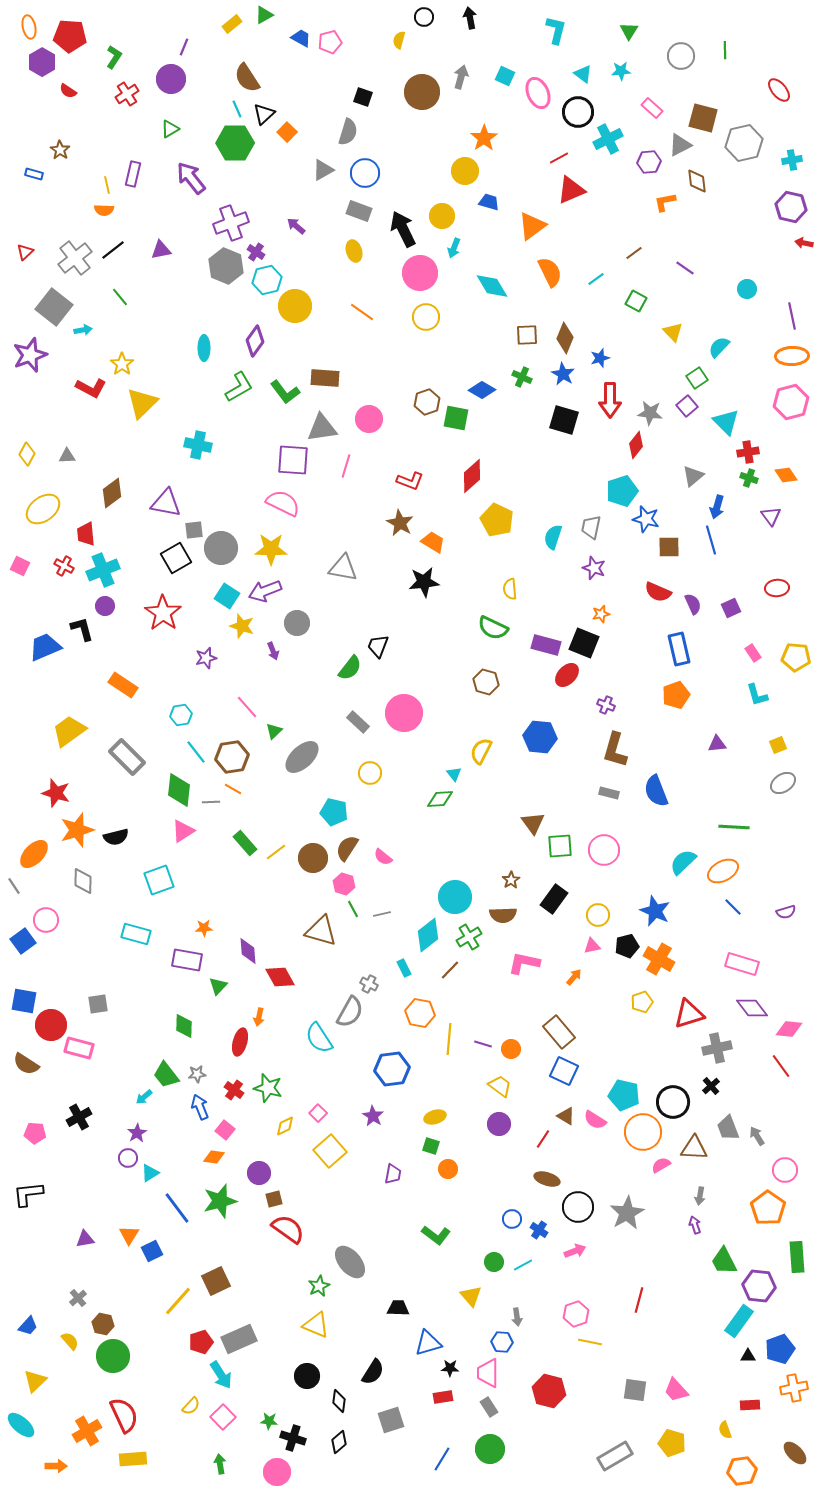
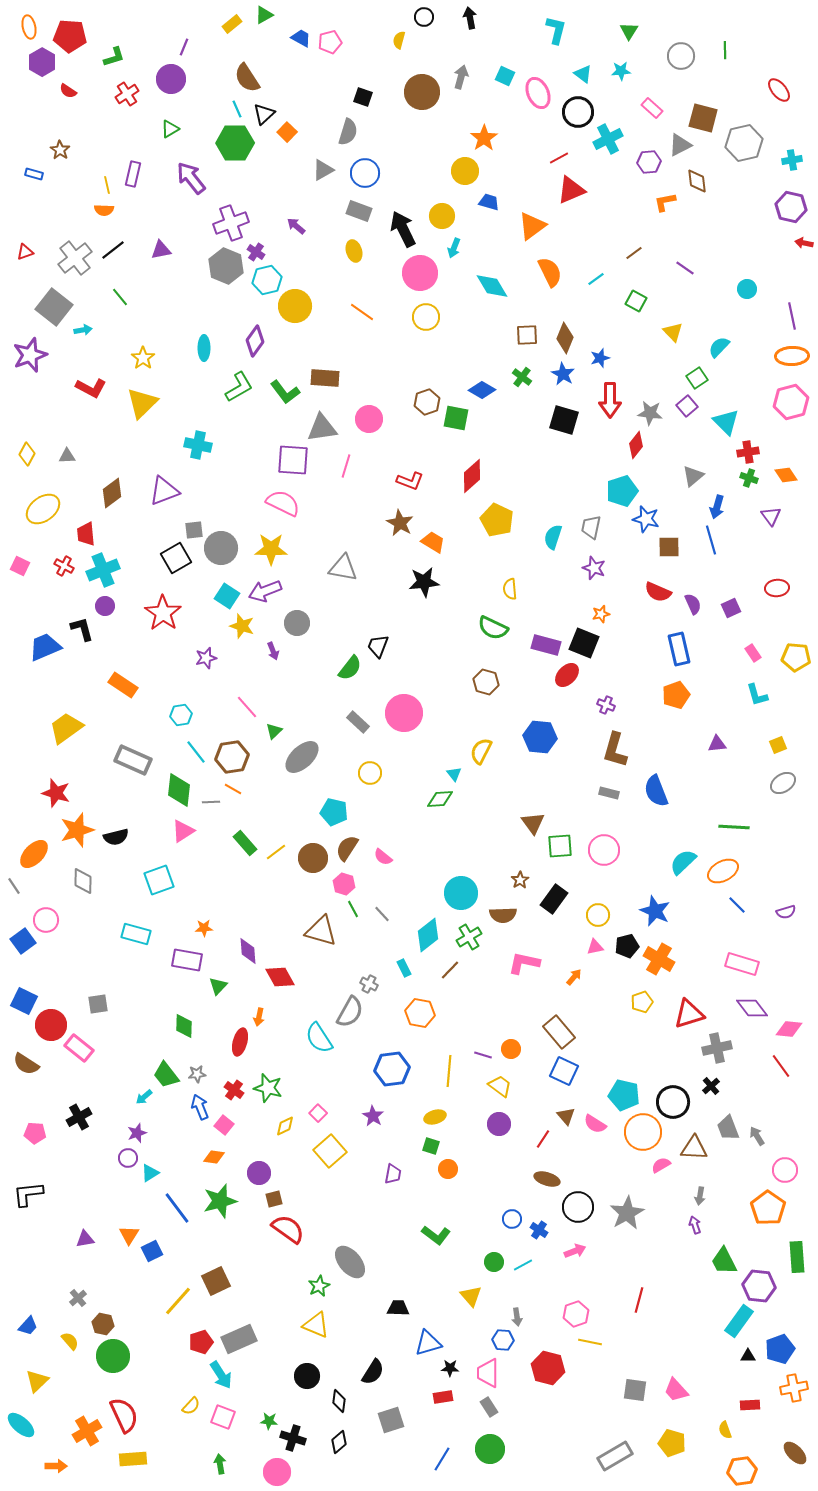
green L-shape at (114, 57): rotated 40 degrees clockwise
red triangle at (25, 252): rotated 24 degrees clockwise
yellow star at (122, 364): moved 21 px right, 6 px up
green cross at (522, 377): rotated 12 degrees clockwise
purple triangle at (166, 503): moved 2 px left, 12 px up; rotated 32 degrees counterclockwise
yellow trapezoid at (69, 731): moved 3 px left, 3 px up
gray rectangle at (127, 757): moved 6 px right, 3 px down; rotated 21 degrees counterclockwise
brown star at (511, 880): moved 9 px right
cyan circle at (455, 897): moved 6 px right, 4 px up
blue line at (733, 907): moved 4 px right, 2 px up
gray line at (382, 914): rotated 60 degrees clockwise
pink triangle at (592, 946): moved 3 px right, 1 px down
blue square at (24, 1001): rotated 16 degrees clockwise
yellow line at (449, 1039): moved 32 px down
purple line at (483, 1044): moved 11 px down
pink rectangle at (79, 1048): rotated 24 degrees clockwise
brown triangle at (566, 1116): rotated 18 degrees clockwise
pink semicircle at (595, 1120): moved 4 px down
pink square at (225, 1130): moved 1 px left, 5 px up
purple star at (137, 1133): rotated 12 degrees clockwise
blue hexagon at (502, 1342): moved 1 px right, 2 px up
yellow triangle at (35, 1381): moved 2 px right
red hexagon at (549, 1391): moved 1 px left, 23 px up
pink square at (223, 1417): rotated 25 degrees counterclockwise
